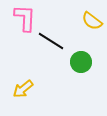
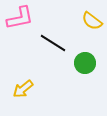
pink L-shape: moved 5 px left; rotated 76 degrees clockwise
black line: moved 2 px right, 2 px down
green circle: moved 4 px right, 1 px down
